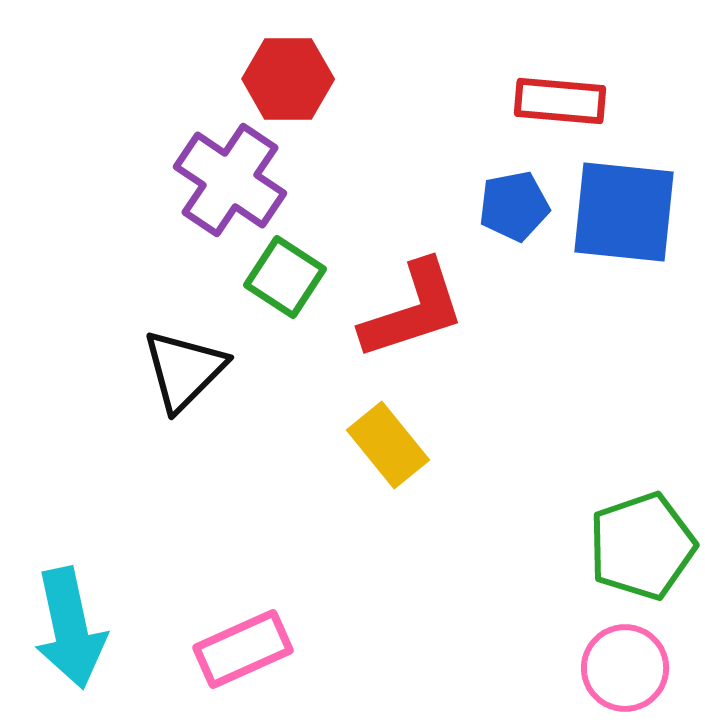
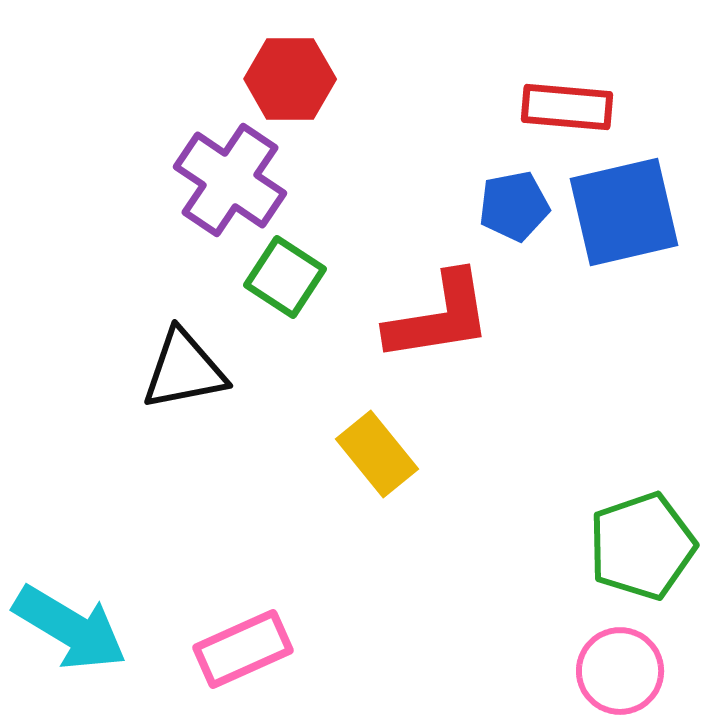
red hexagon: moved 2 px right
red rectangle: moved 7 px right, 6 px down
blue square: rotated 19 degrees counterclockwise
red L-shape: moved 26 px right, 7 px down; rotated 9 degrees clockwise
black triangle: rotated 34 degrees clockwise
yellow rectangle: moved 11 px left, 9 px down
cyan arrow: rotated 47 degrees counterclockwise
pink circle: moved 5 px left, 3 px down
